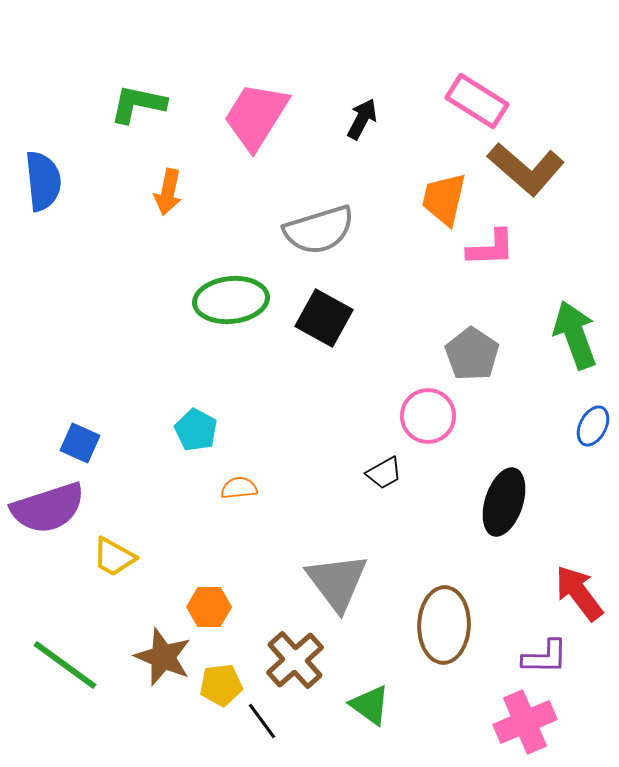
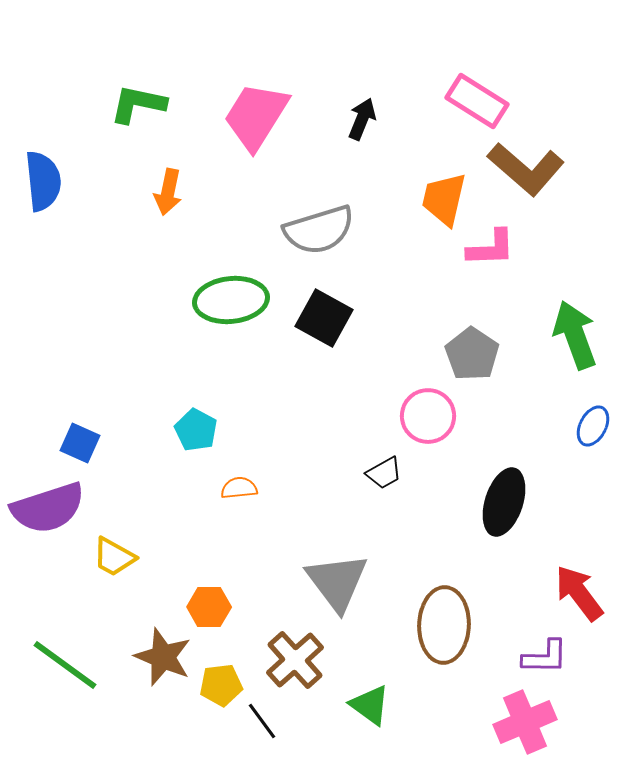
black arrow: rotated 6 degrees counterclockwise
